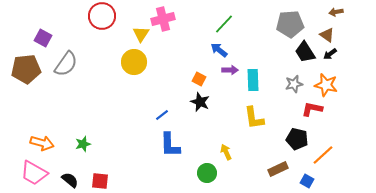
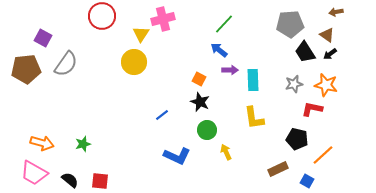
blue L-shape: moved 7 px right, 11 px down; rotated 64 degrees counterclockwise
green circle: moved 43 px up
